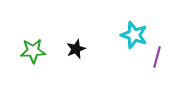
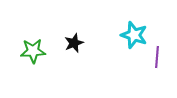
black star: moved 2 px left, 6 px up
purple line: rotated 10 degrees counterclockwise
